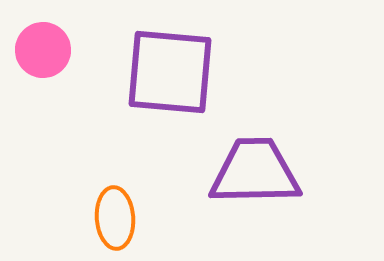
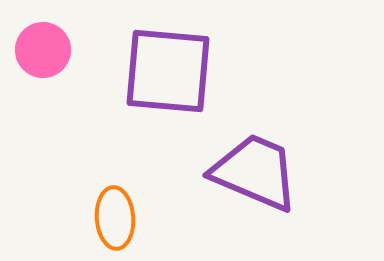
purple square: moved 2 px left, 1 px up
purple trapezoid: rotated 24 degrees clockwise
